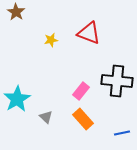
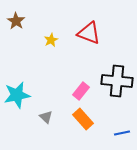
brown star: moved 9 px down
yellow star: rotated 16 degrees counterclockwise
cyan star: moved 4 px up; rotated 20 degrees clockwise
